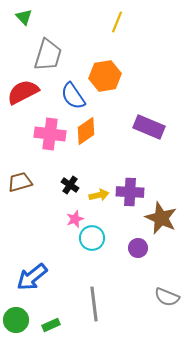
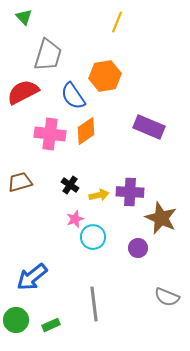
cyan circle: moved 1 px right, 1 px up
